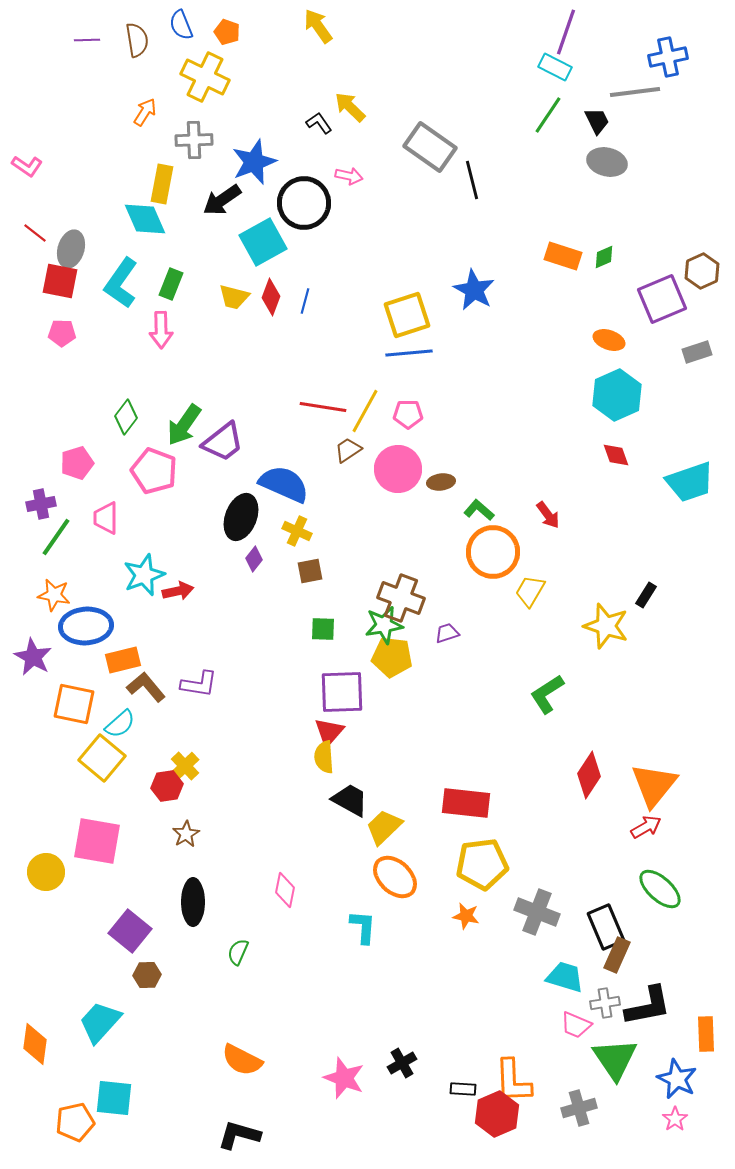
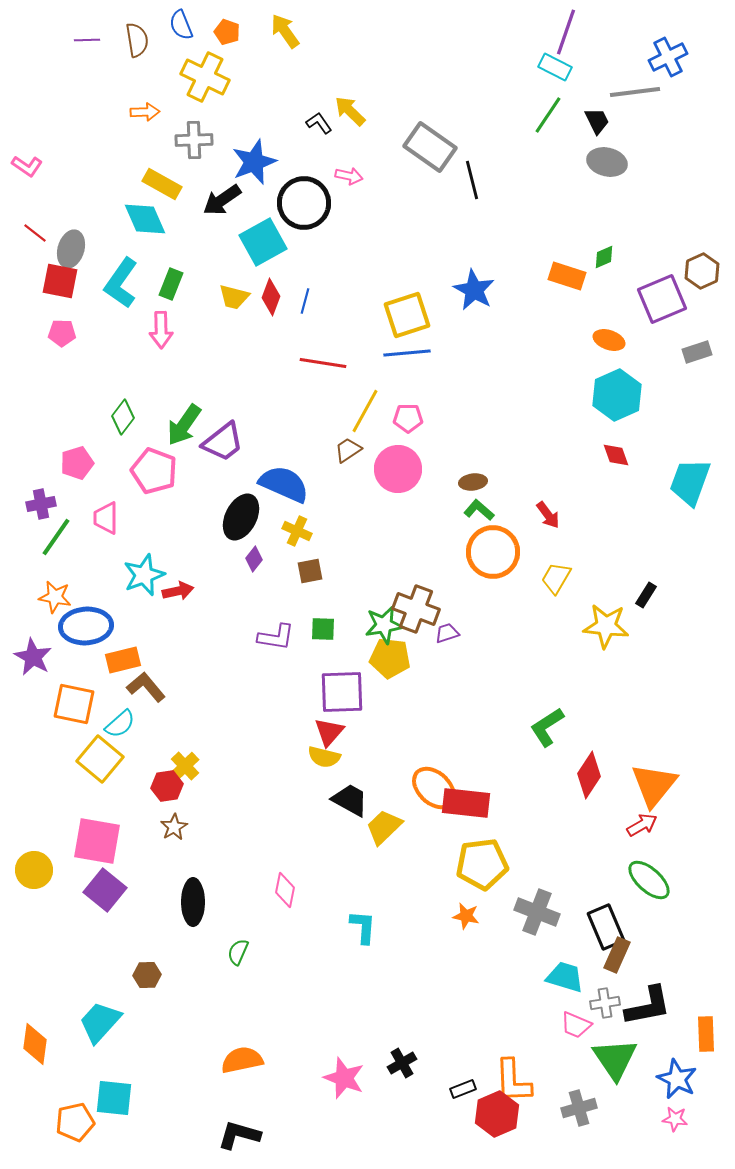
yellow arrow at (318, 26): moved 33 px left, 5 px down
blue cross at (668, 57): rotated 15 degrees counterclockwise
yellow arrow at (350, 107): moved 4 px down
orange arrow at (145, 112): rotated 56 degrees clockwise
yellow rectangle at (162, 184): rotated 72 degrees counterclockwise
orange rectangle at (563, 256): moved 4 px right, 20 px down
blue line at (409, 353): moved 2 px left
red line at (323, 407): moved 44 px up
pink pentagon at (408, 414): moved 4 px down
green diamond at (126, 417): moved 3 px left
brown ellipse at (441, 482): moved 32 px right
cyan trapezoid at (690, 482): rotated 129 degrees clockwise
black ellipse at (241, 517): rotated 6 degrees clockwise
yellow trapezoid at (530, 591): moved 26 px right, 13 px up
orange star at (54, 595): moved 1 px right, 2 px down
brown cross at (401, 598): moved 15 px right, 11 px down
yellow star at (606, 626): rotated 12 degrees counterclockwise
yellow pentagon at (392, 657): moved 2 px left, 1 px down
purple L-shape at (199, 684): moved 77 px right, 47 px up
green L-shape at (547, 694): moved 33 px down
yellow semicircle at (324, 757): rotated 72 degrees counterclockwise
yellow square at (102, 758): moved 2 px left, 1 px down
red arrow at (646, 827): moved 4 px left, 2 px up
brown star at (186, 834): moved 12 px left, 7 px up
yellow circle at (46, 872): moved 12 px left, 2 px up
orange ellipse at (395, 877): moved 39 px right, 89 px up
green ellipse at (660, 889): moved 11 px left, 9 px up
purple square at (130, 931): moved 25 px left, 41 px up
orange semicircle at (242, 1060): rotated 141 degrees clockwise
black rectangle at (463, 1089): rotated 25 degrees counterclockwise
pink star at (675, 1119): rotated 30 degrees counterclockwise
